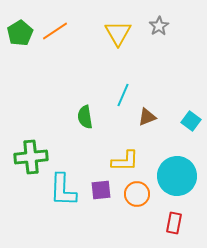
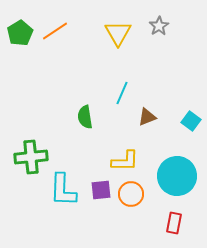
cyan line: moved 1 px left, 2 px up
orange circle: moved 6 px left
